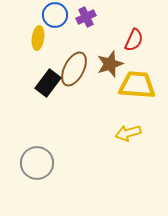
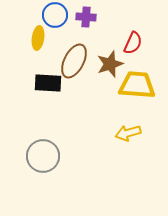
purple cross: rotated 30 degrees clockwise
red semicircle: moved 1 px left, 3 px down
brown ellipse: moved 8 px up
black rectangle: rotated 56 degrees clockwise
gray circle: moved 6 px right, 7 px up
